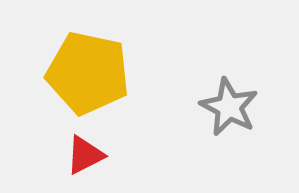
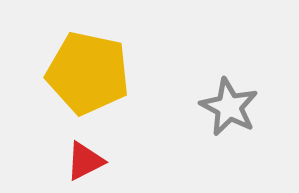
red triangle: moved 6 px down
